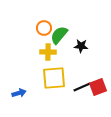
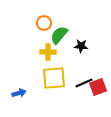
orange circle: moved 5 px up
black line: moved 2 px right, 4 px up
